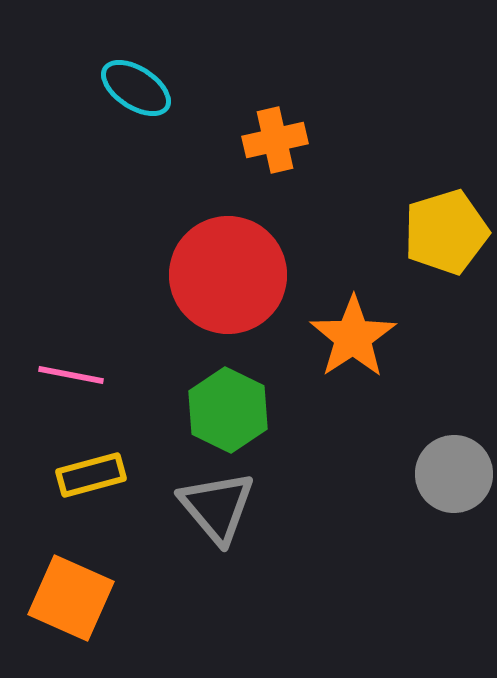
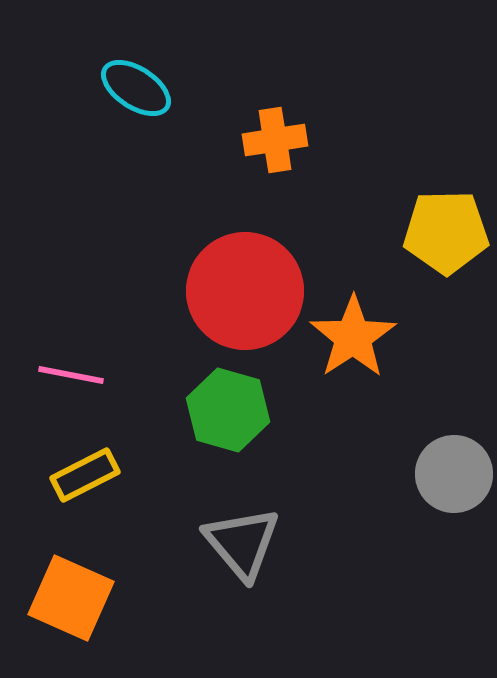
orange cross: rotated 4 degrees clockwise
yellow pentagon: rotated 16 degrees clockwise
red circle: moved 17 px right, 16 px down
green hexagon: rotated 10 degrees counterclockwise
yellow rectangle: moved 6 px left; rotated 12 degrees counterclockwise
gray triangle: moved 25 px right, 36 px down
